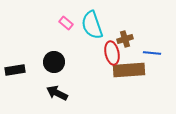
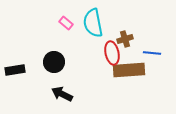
cyan semicircle: moved 1 px right, 2 px up; rotated 8 degrees clockwise
black arrow: moved 5 px right, 1 px down
